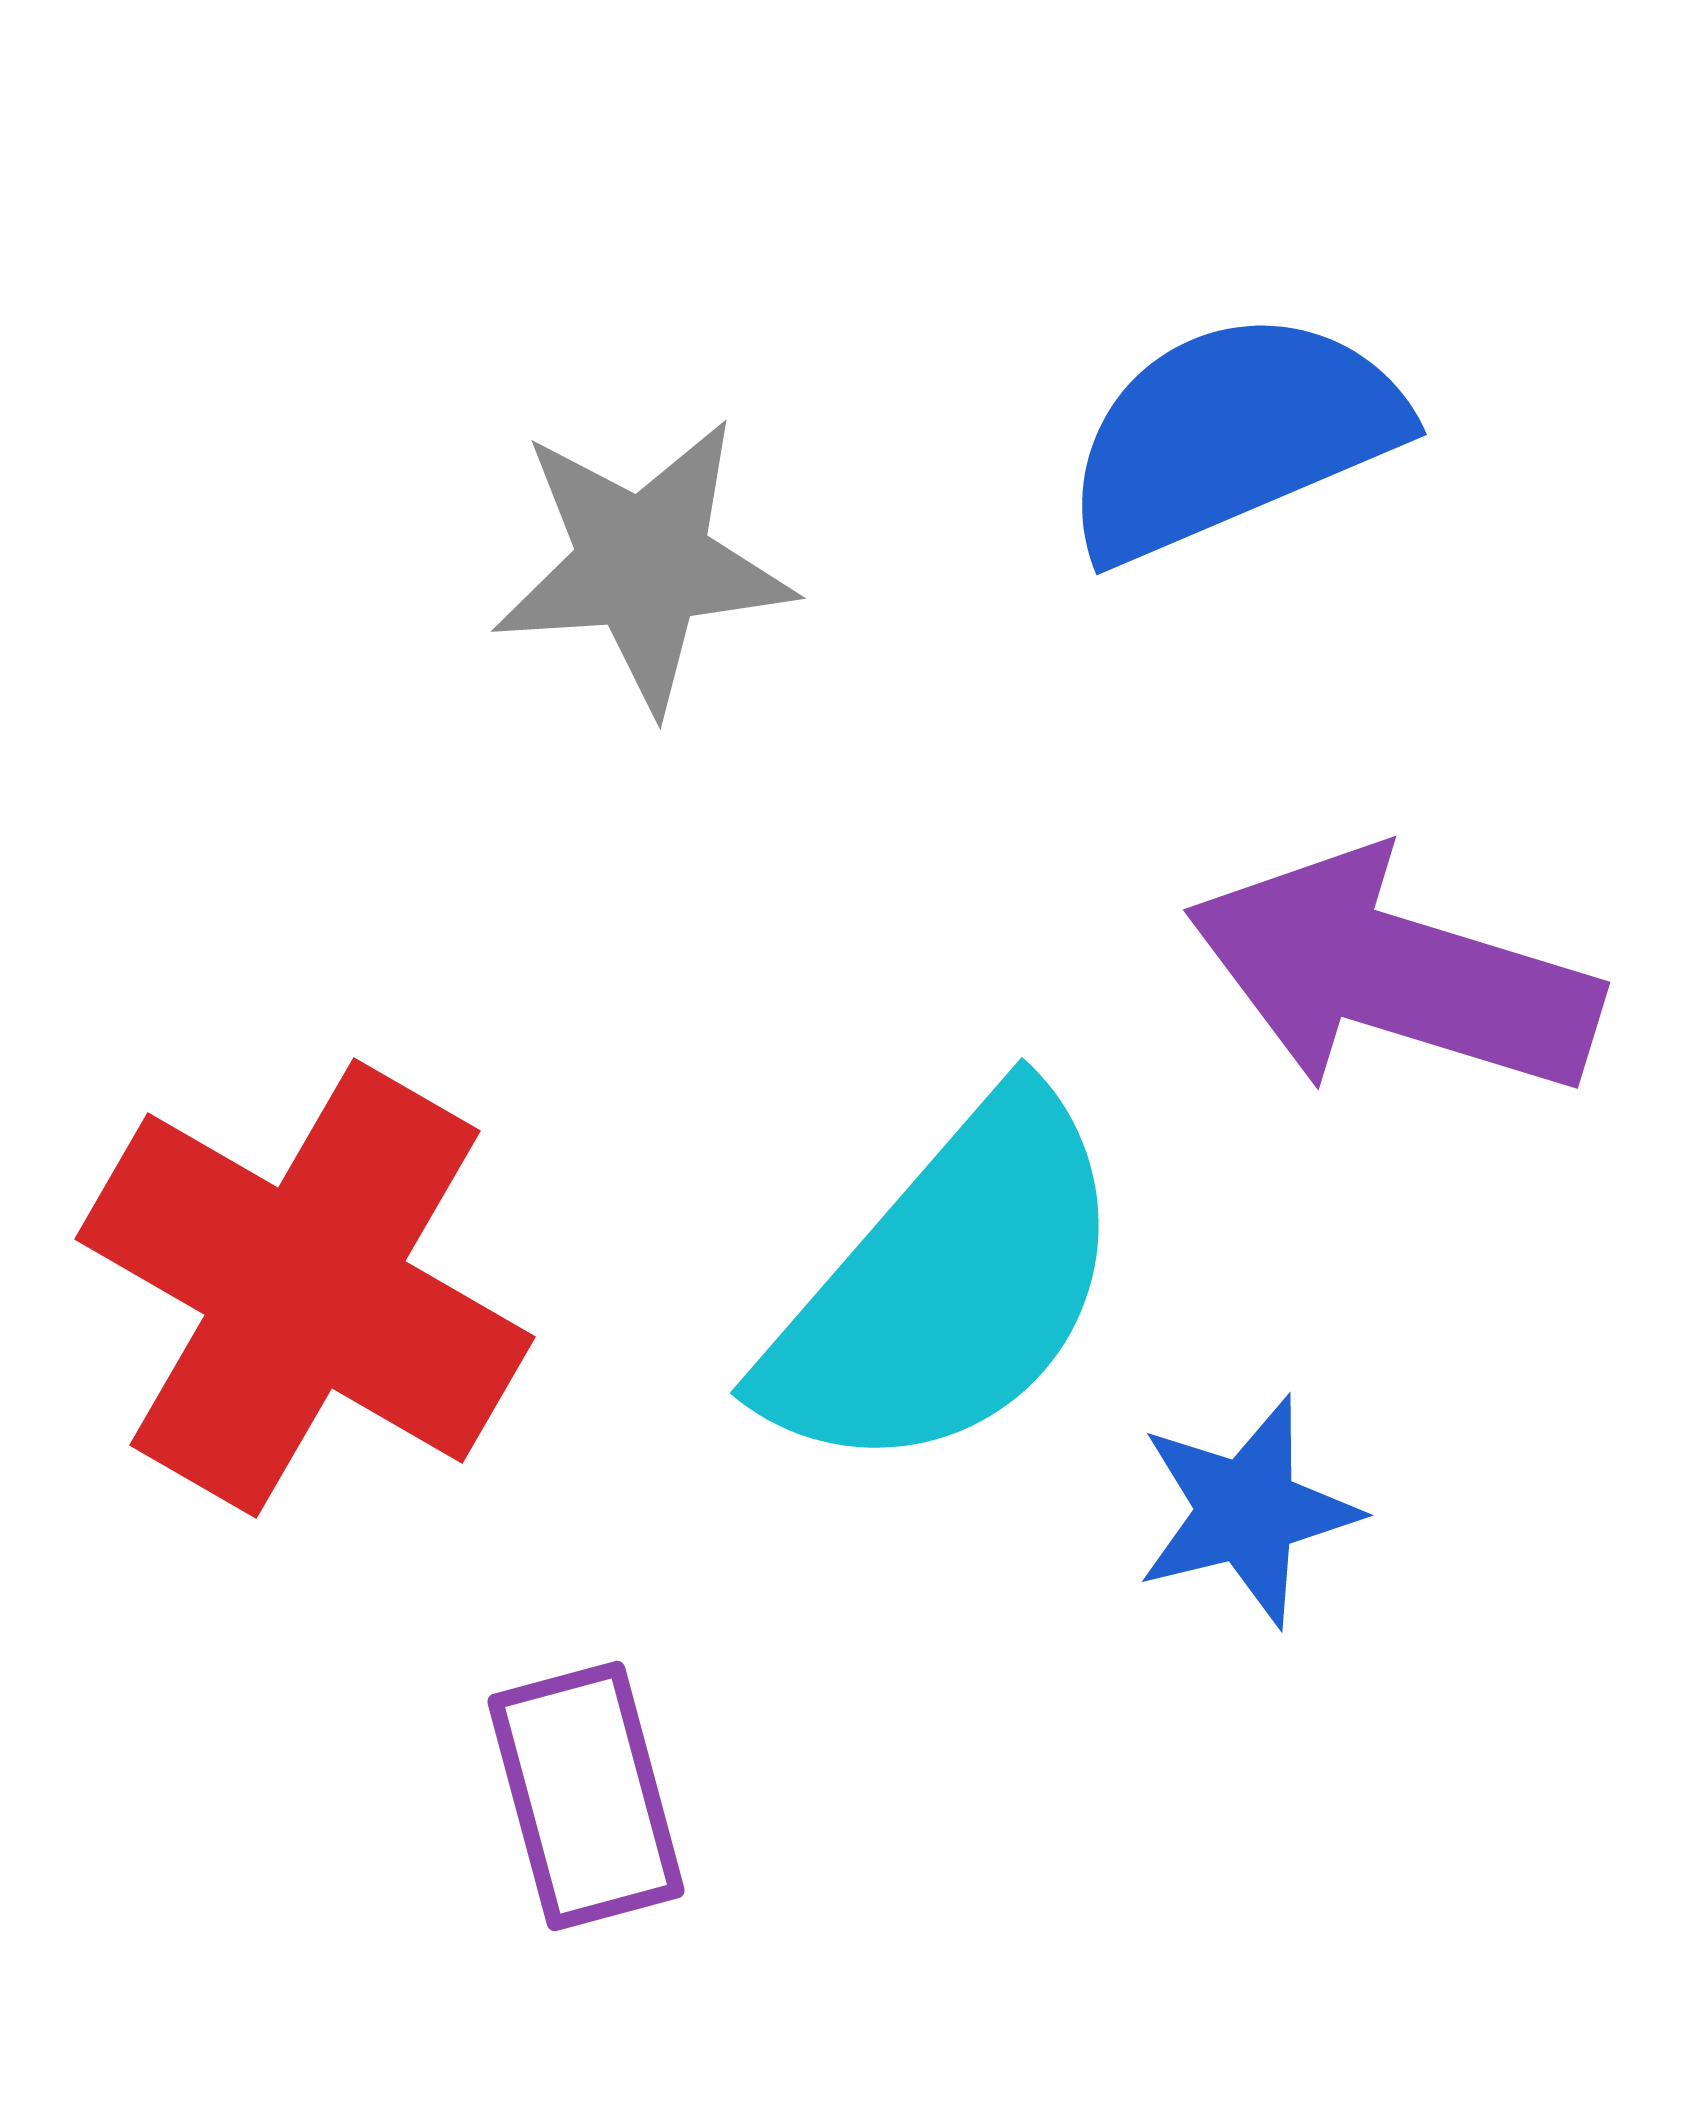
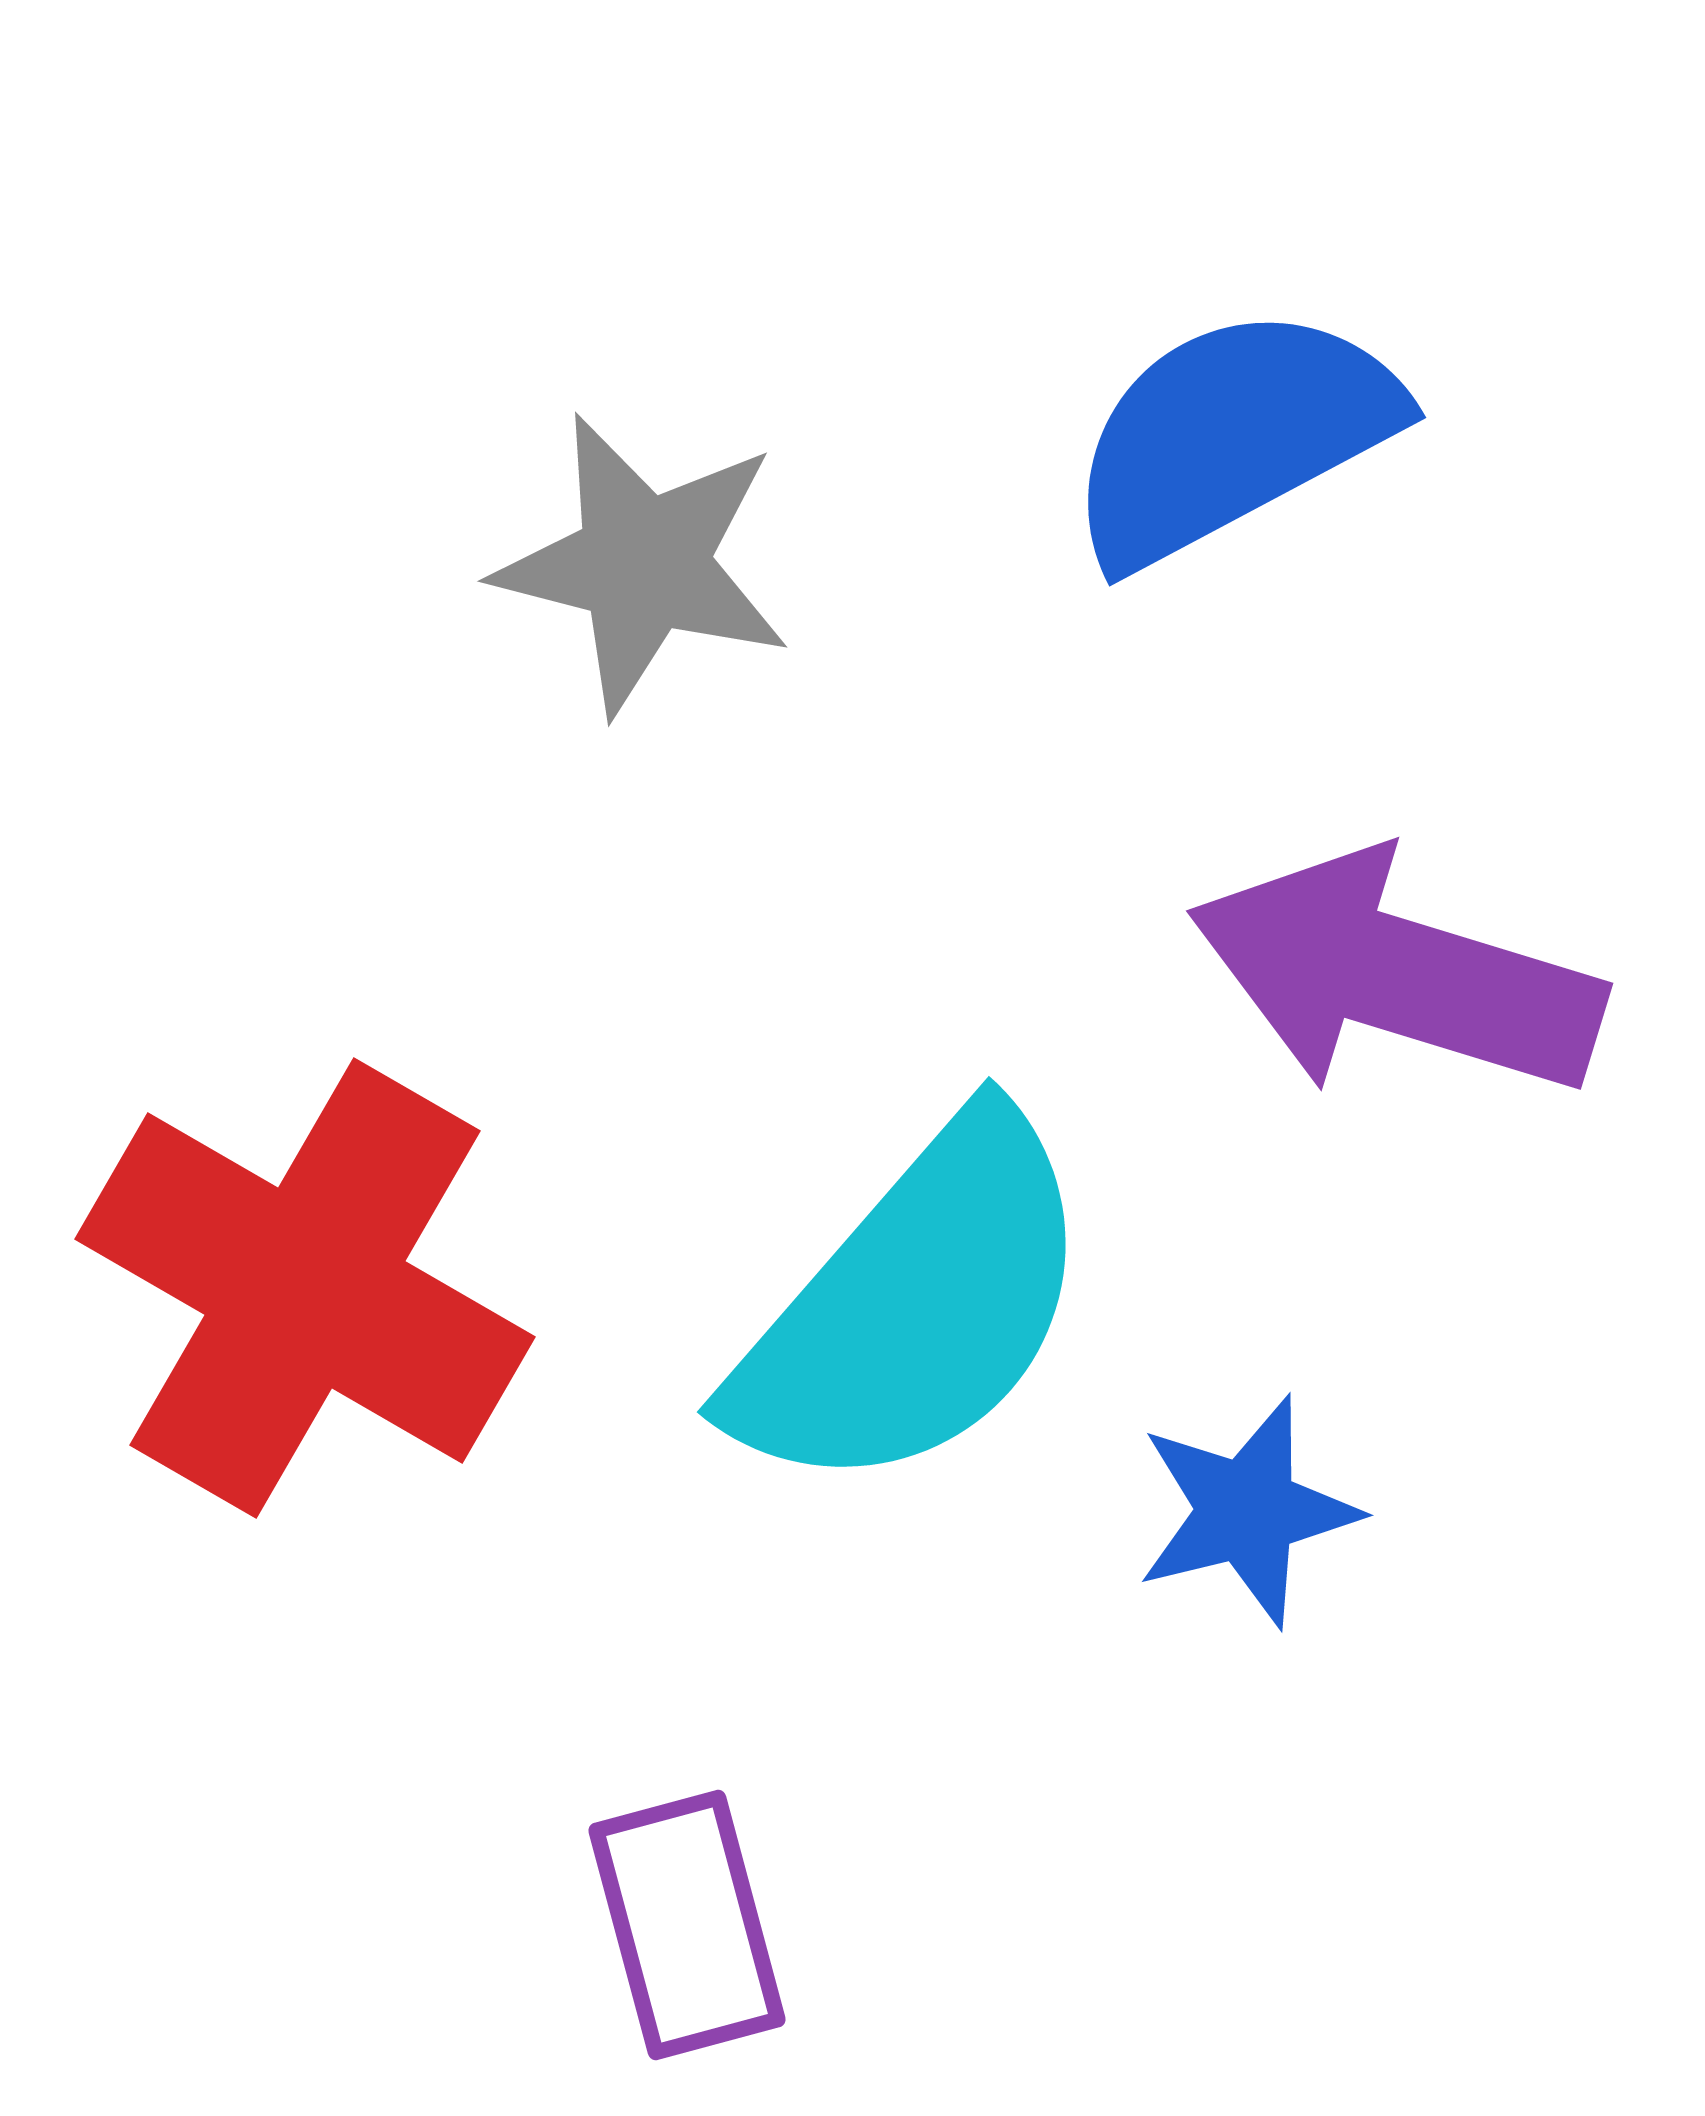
blue semicircle: rotated 5 degrees counterclockwise
gray star: rotated 18 degrees clockwise
purple arrow: moved 3 px right, 1 px down
cyan semicircle: moved 33 px left, 19 px down
purple rectangle: moved 101 px right, 129 px down
